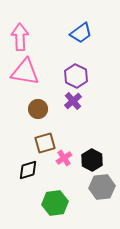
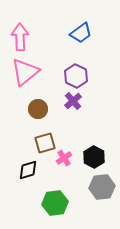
pink triangle: rotated 48 degrees counterclockwise
black hexagon: moved 2 px right, 3 px up
